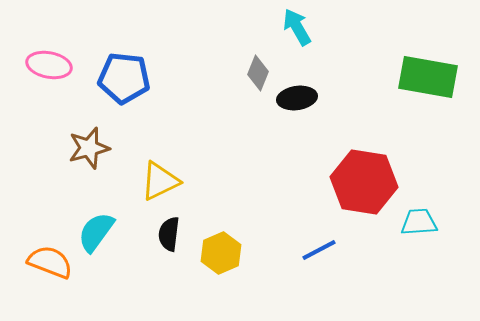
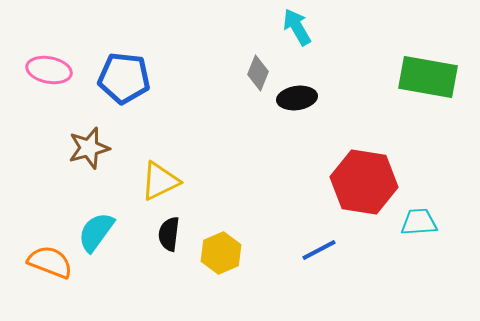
pink ellipse: moved 5 px down
